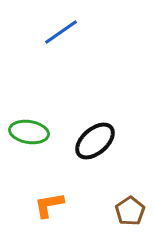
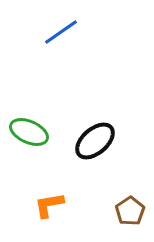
green ellipse: rotated 15 degrees clockwise
